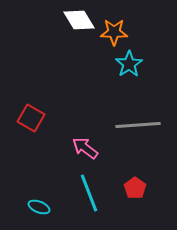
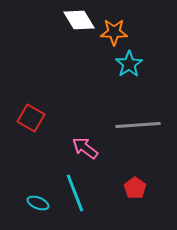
cyan line: moved 14 px left
cyan ellipse: moved 1 px left, 4 px up
